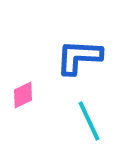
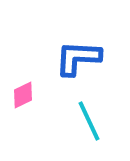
blue L-shape: moved 1 px left, 1 px down
